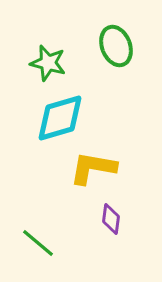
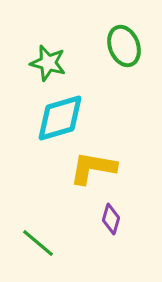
green ellipse: moved 8 px right
purple diamond: rotated 8 degrees clockwise
